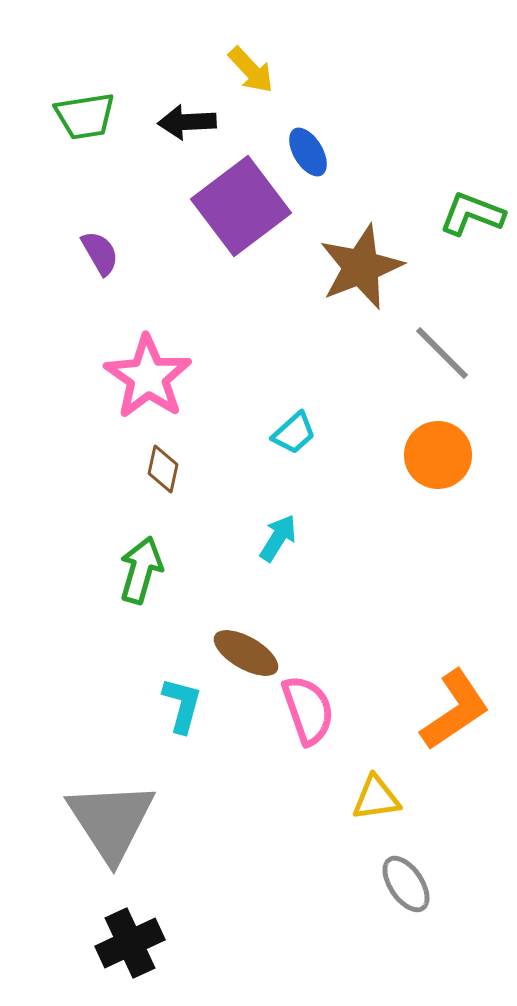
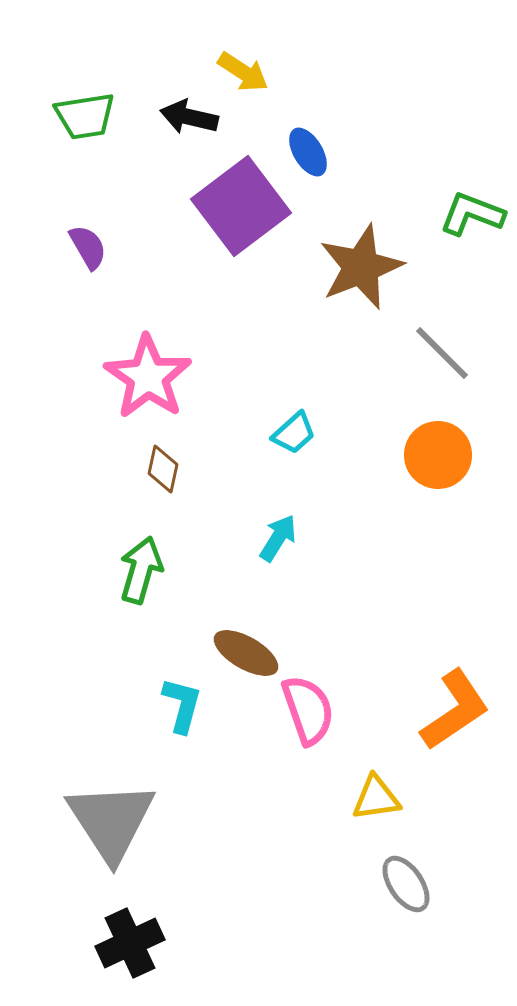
yellow arrow: moved 8 px left, 2 px down; rotated 14 degrees counterclockwise
black arrow: moved 2 px right, 5 px up; rotated 16 degrees clockwise
purple semicircle: moved 12 px left, 6 px up
